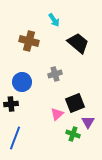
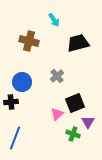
black trapezoid: rotated 55 degrees counterclockwise
gray cross: moved 2 px right, 2 px down; rotated 24 degrees counterclockwise
black cross: moved 2 px up
